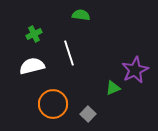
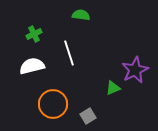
gray square: moved 2 px down; rotated 14 degrees clockwise
